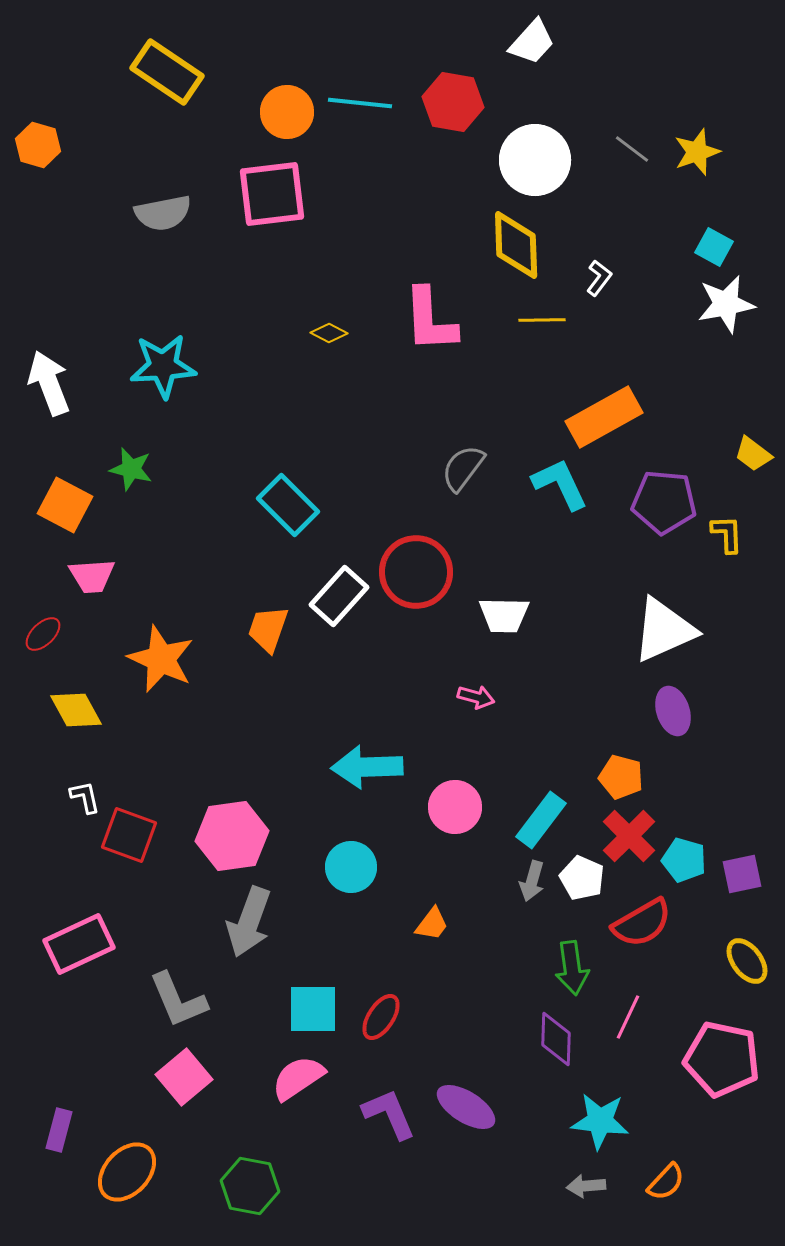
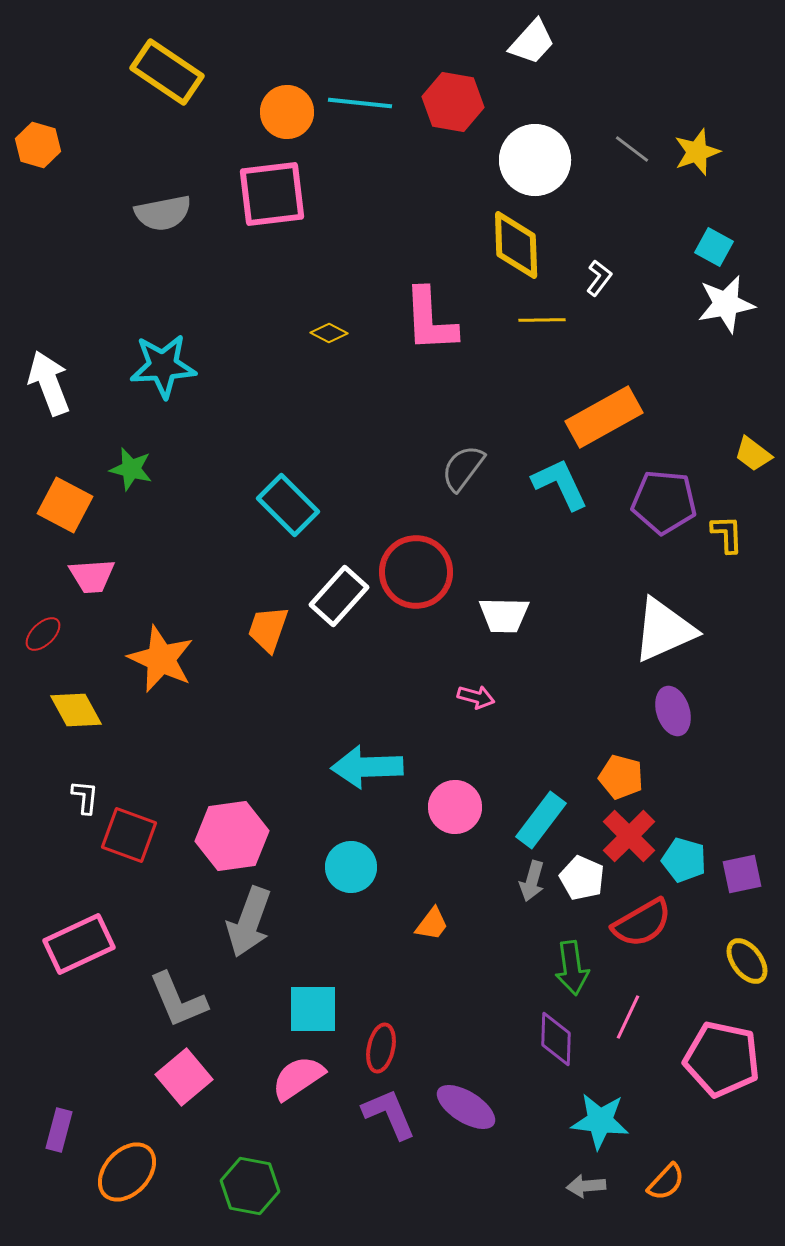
white L-shape at (85, 797): rotated 18 degrees clockwise
red ellipse at (381, 1017): moved 31 px down; rotated 21 degrees counterclockwise
